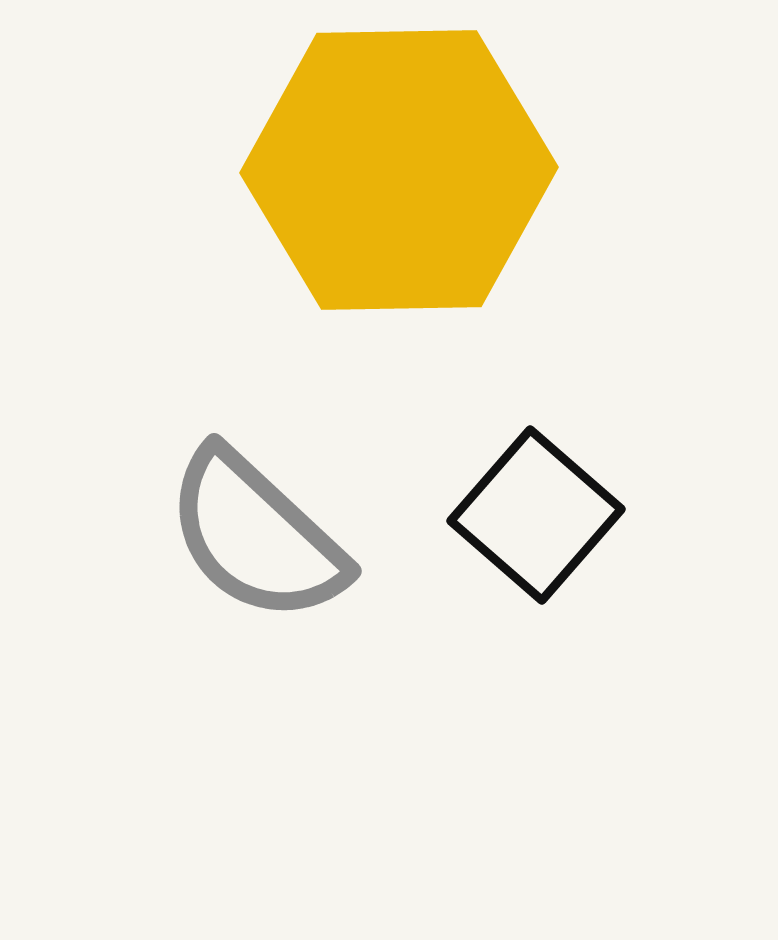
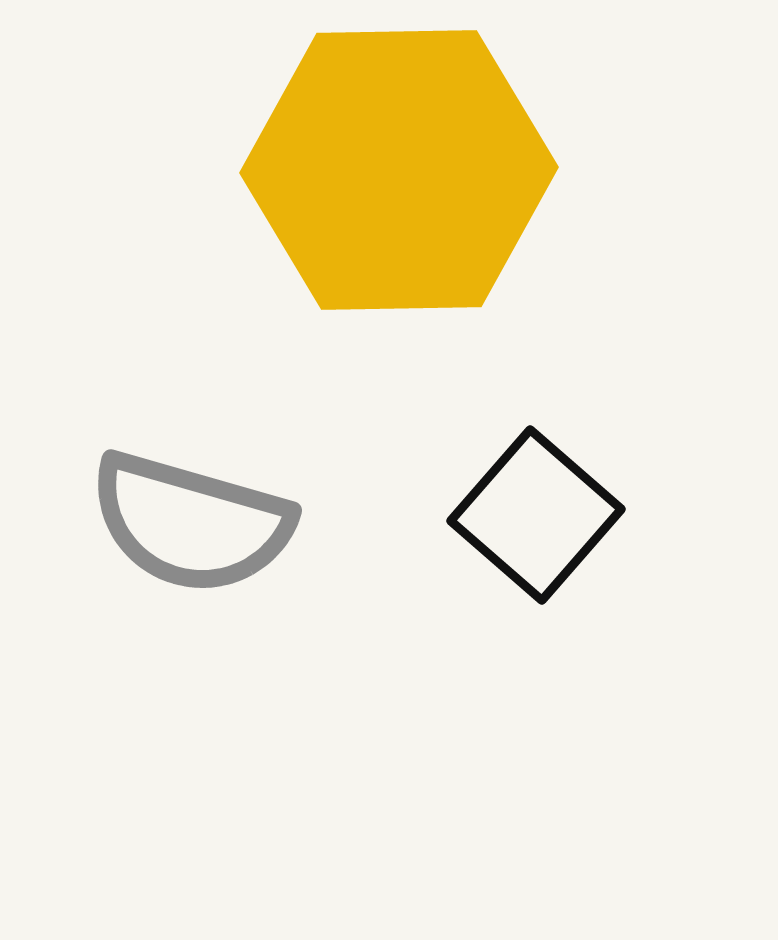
gray semicircle: moved 65 px left, 13 px up; rotated 27 degrees counterclockwise
